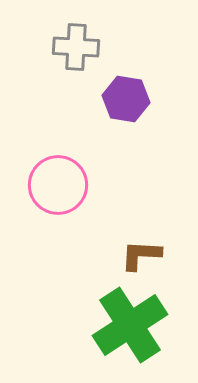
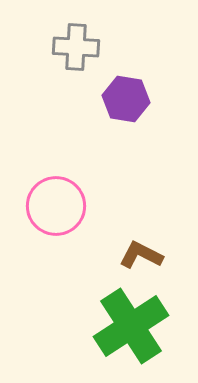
pink circle: moved 2 px left, 21 px down
brown L-shape: rotated 24 degrees clockwise
green cross: moved 1 px right, 1 px down
